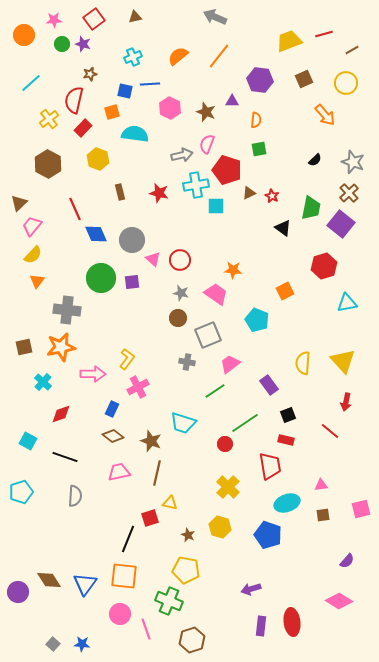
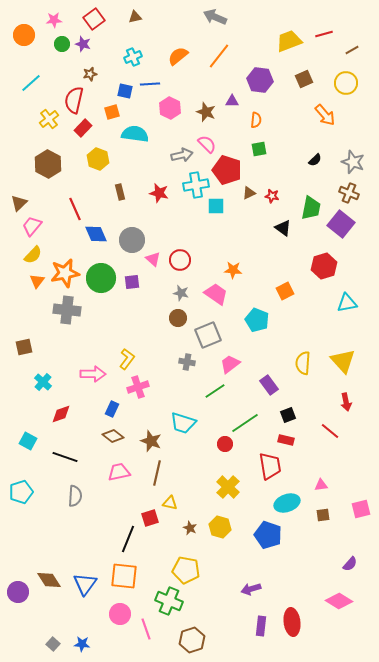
pink semicircle at (207, 144): rotated 114 degrees clockwise
brown cross at (349, 193): rotated 24 degrees counterclockwise
red star at (272, 196): rotated 16 degrees counterclockwise
orange star at (61, 347): moved 4 px right, 74 px up
pink cross at (138, 387): rotated 10 degrees clockwise
red arrow at (346, 402): rotated 24 degrees counterclockwise
brown star at (188, 535): moved 2 px right, 7 px up
purple semicircle at (347, 561): moved 3 px right, 3 px down
